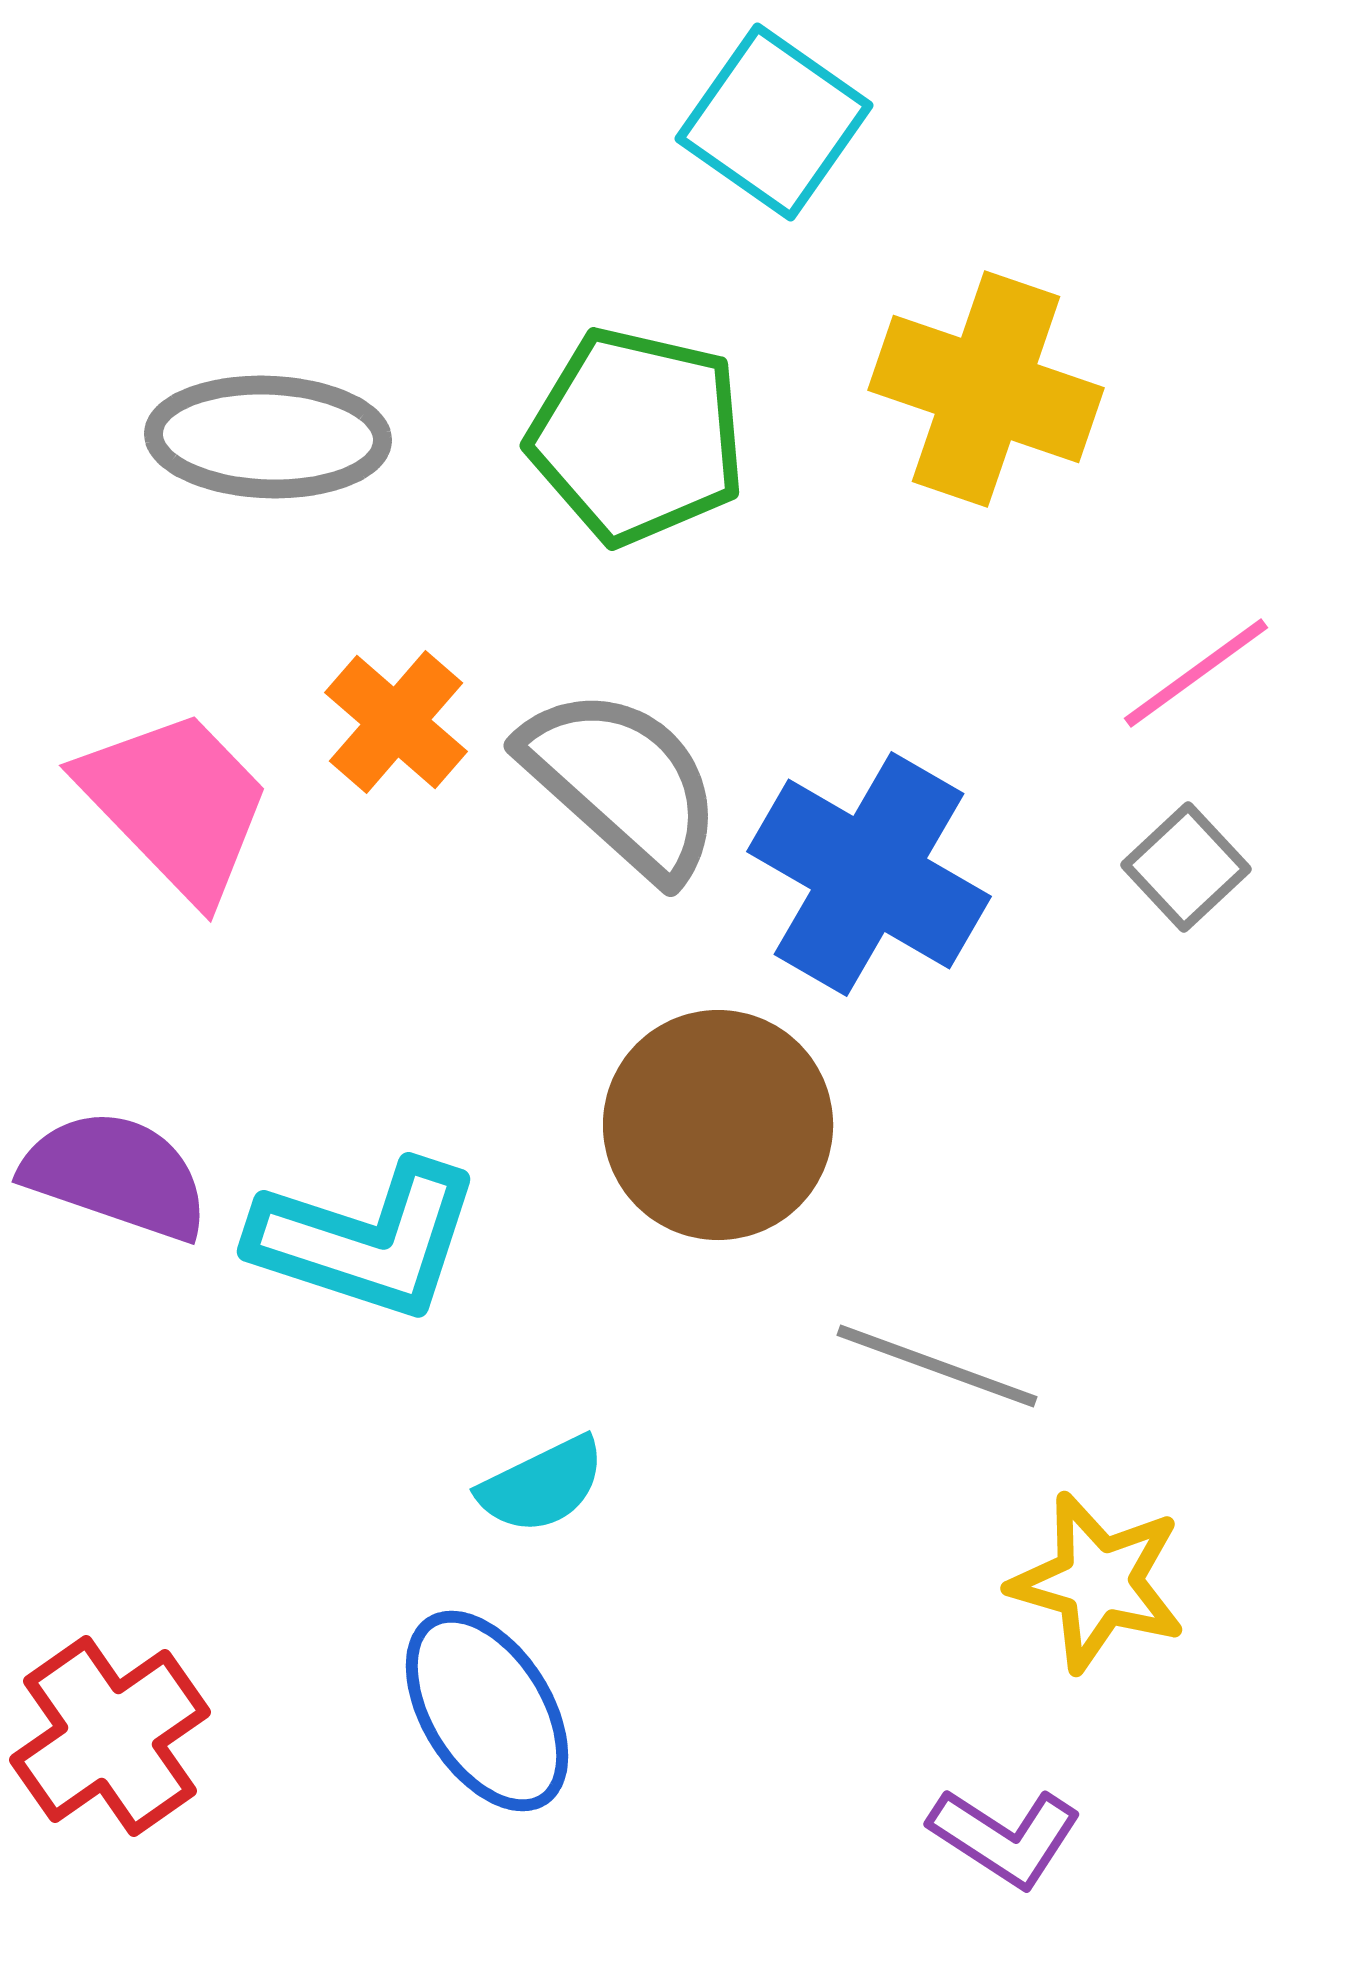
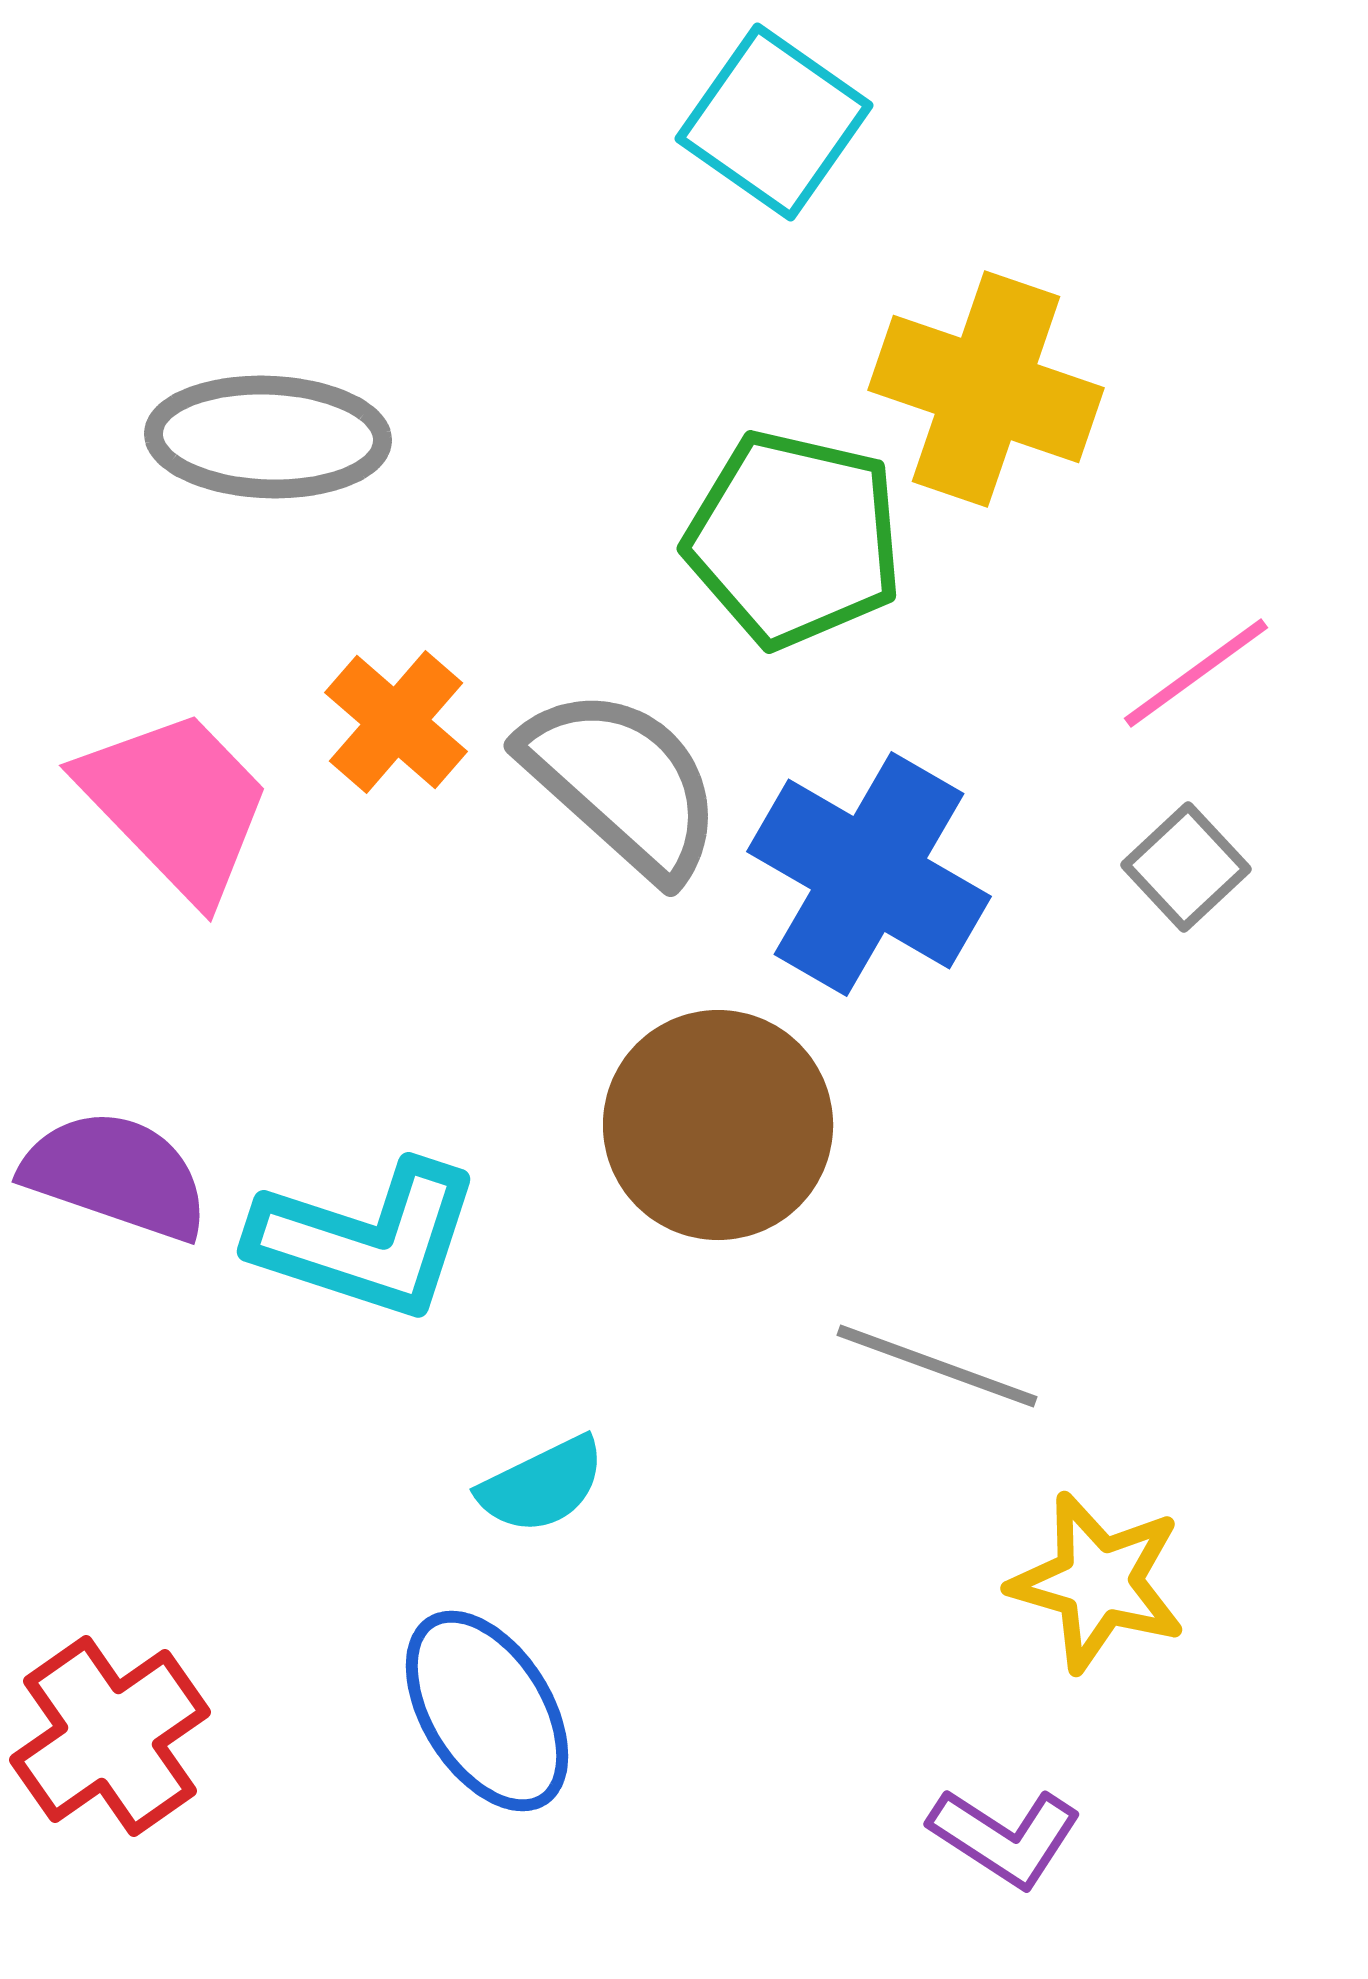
green pentagon: moved 157 px right, 103 px down
